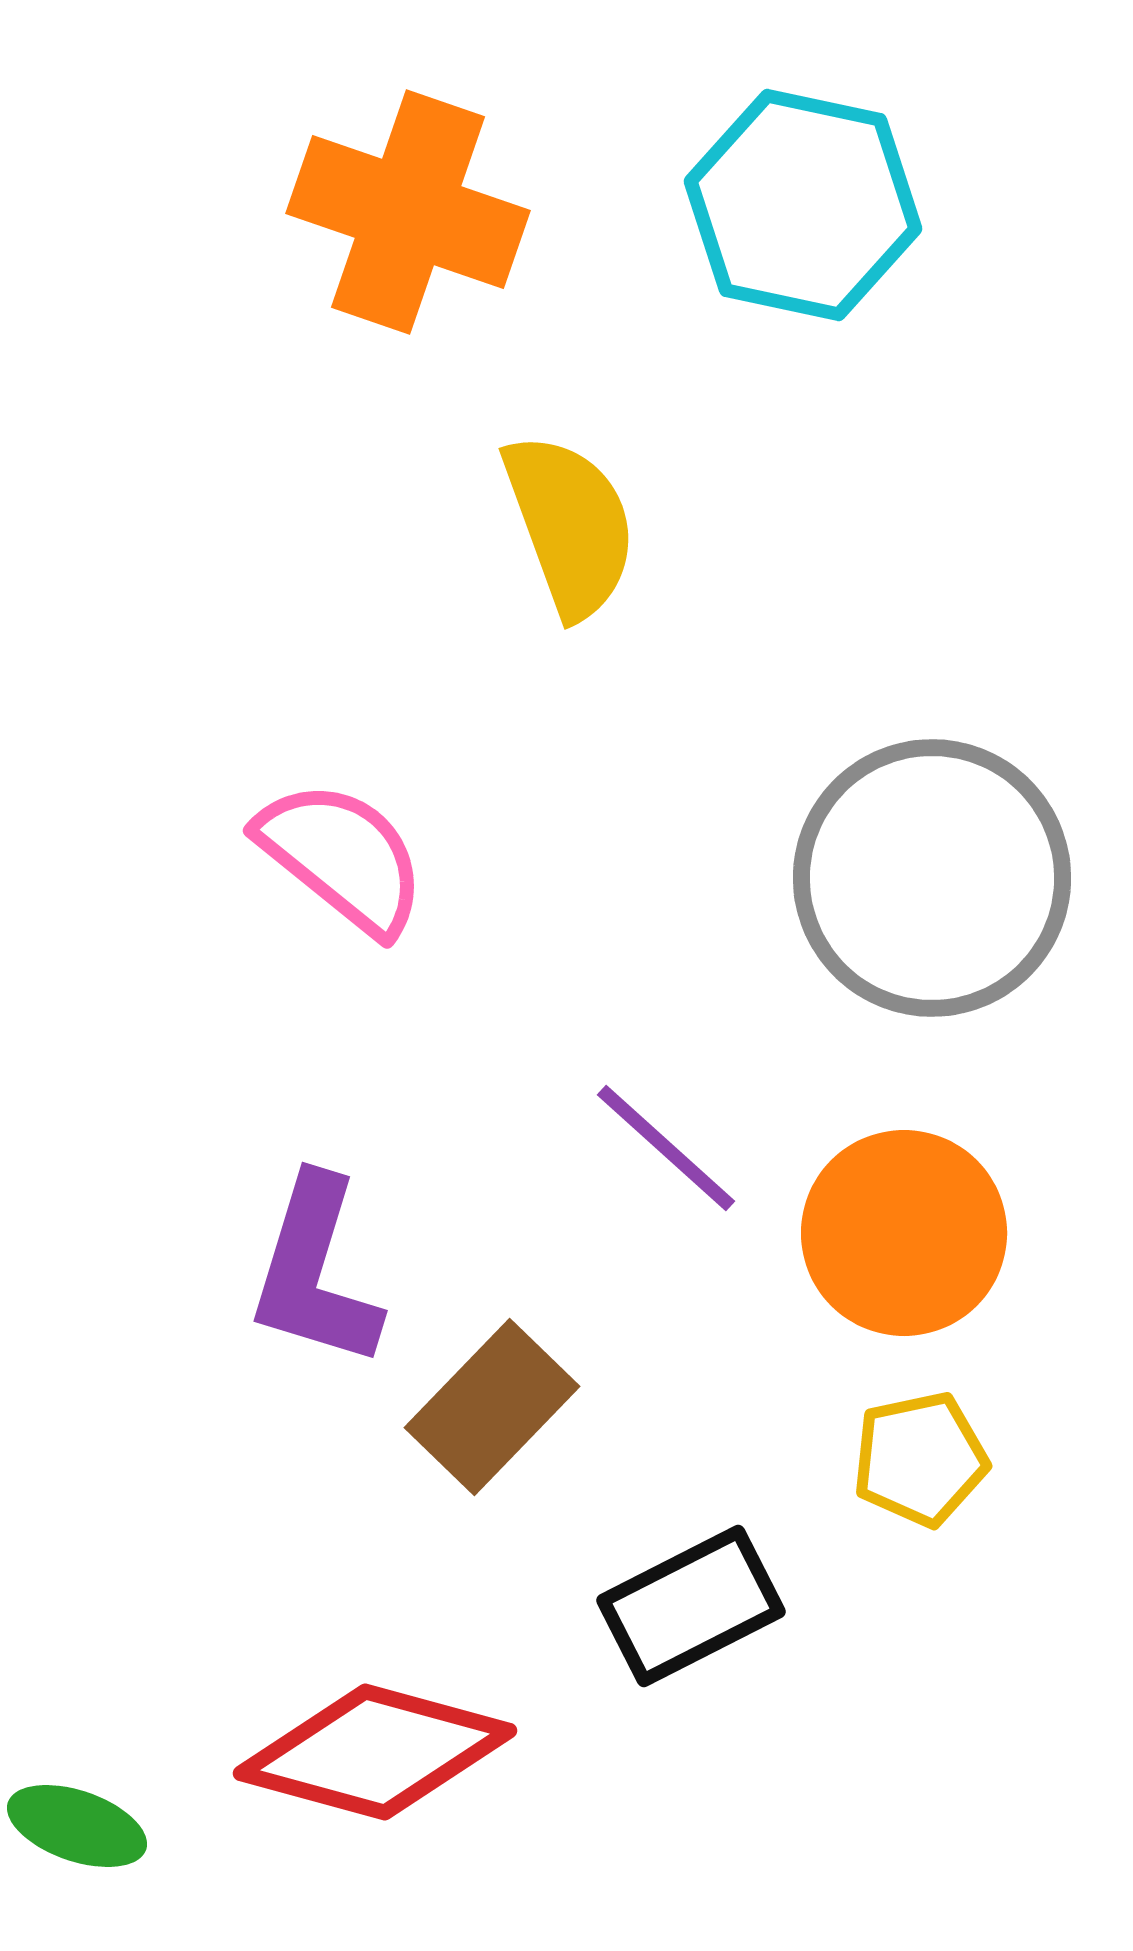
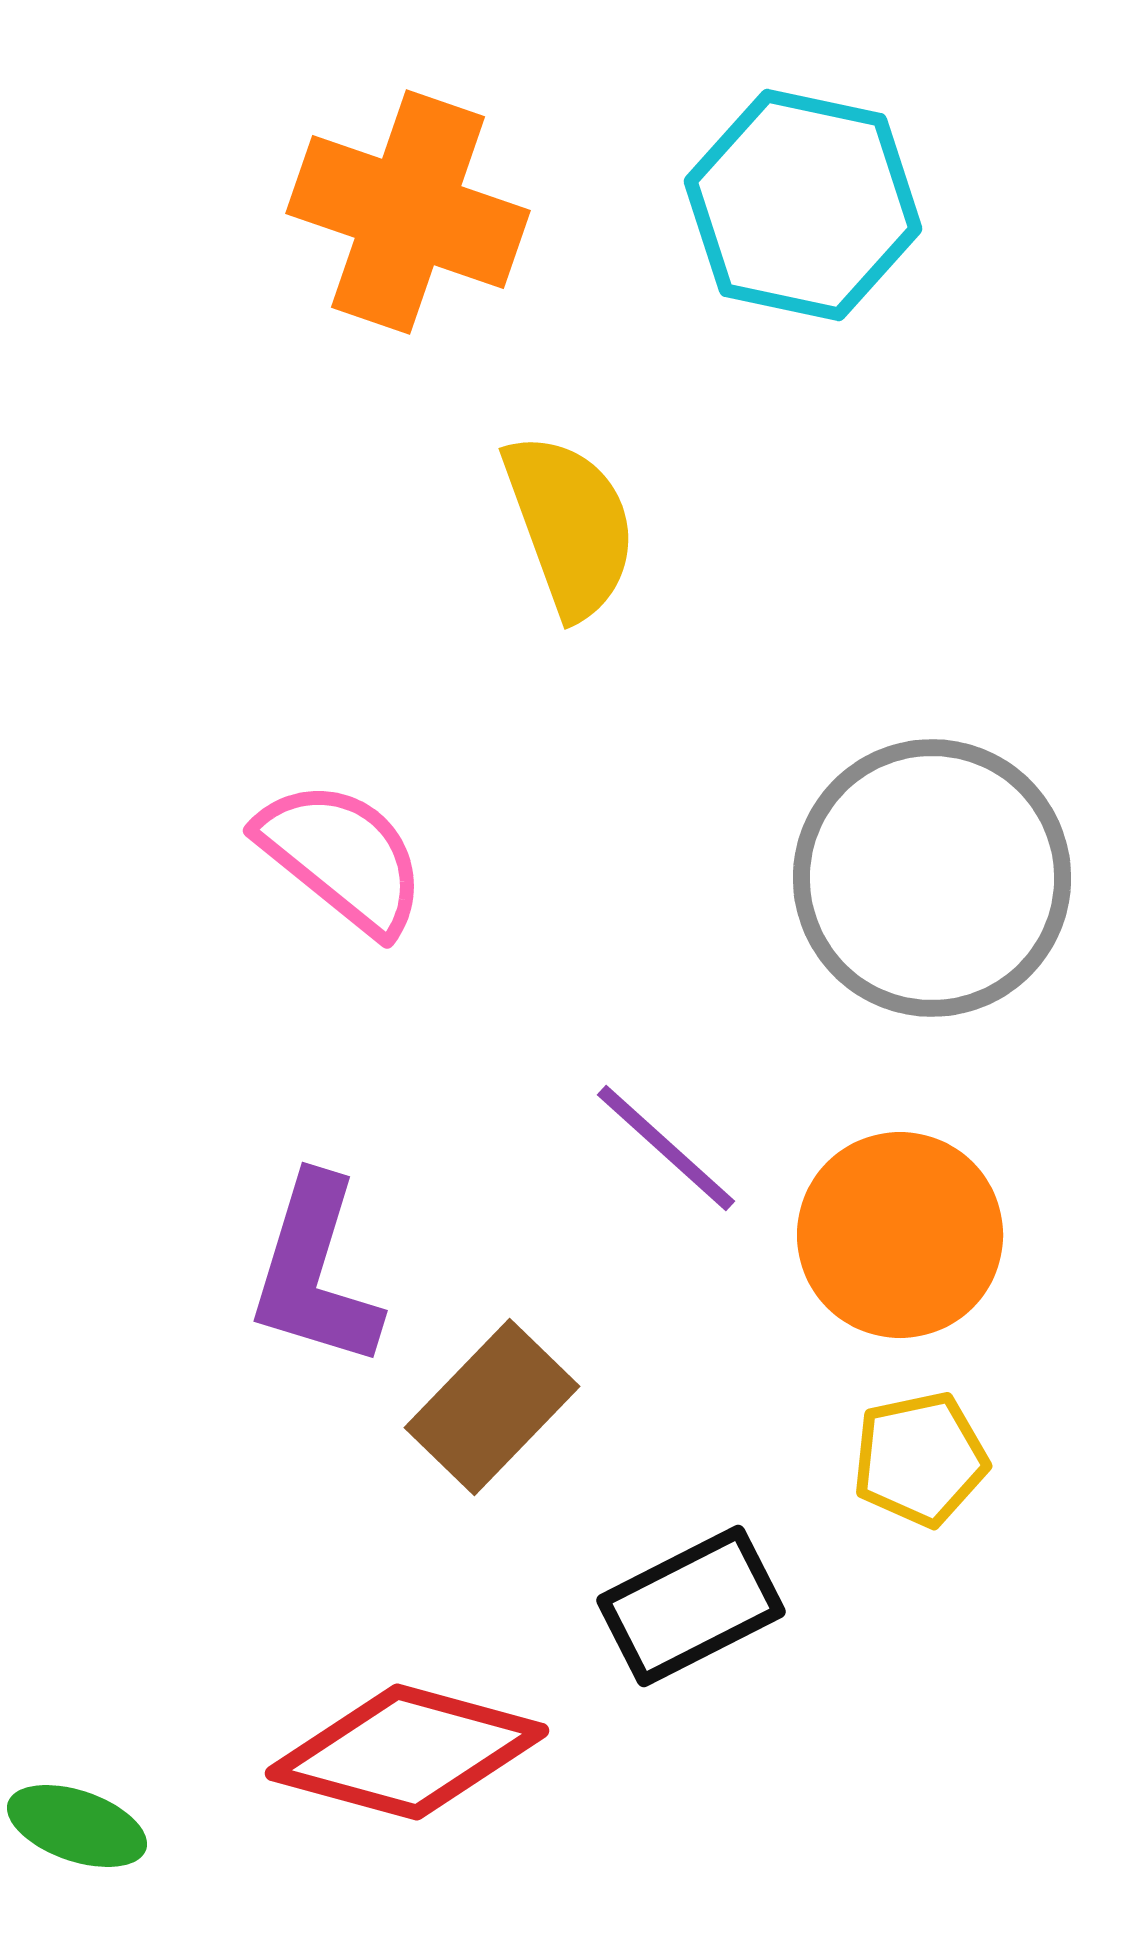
orange circle: moved 4 px left, 2 px down
red diamond: moved 32 px right
